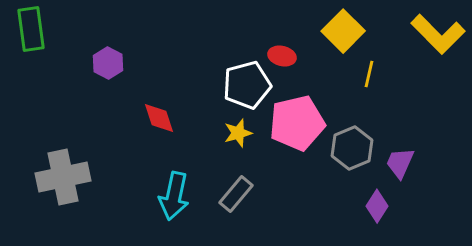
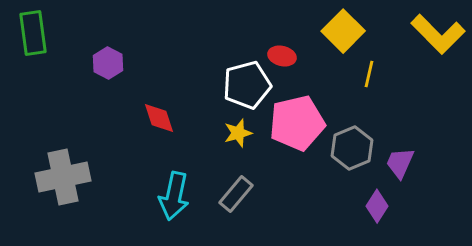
green rectangle: moved 2 px right, 4 px down
